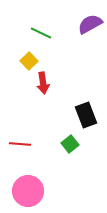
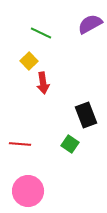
green square: rotated 18 degrees counterclockwise
